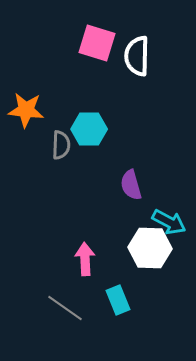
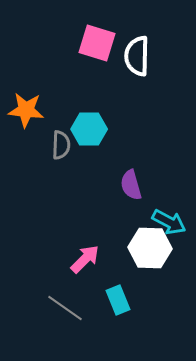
pink arrow: rotated 48 degrees clockwise
